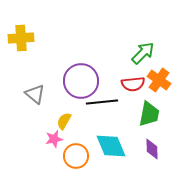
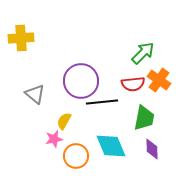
green trapezoid: moved 5 px left, 4 px down
